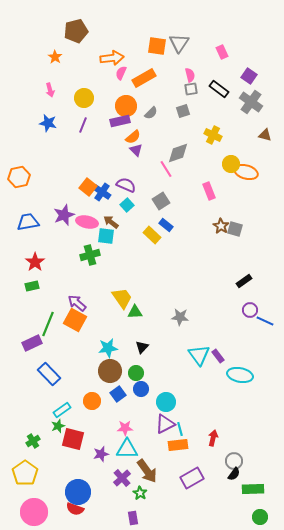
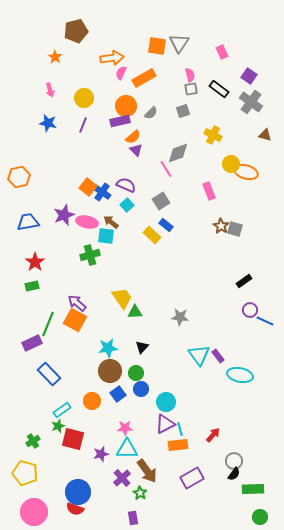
red arrow at (213, 438): moved 3 px up; rotated 28 degrees clockwise
yellow pentagon at (25, 473): rotated 20 degrees counterclockwise
